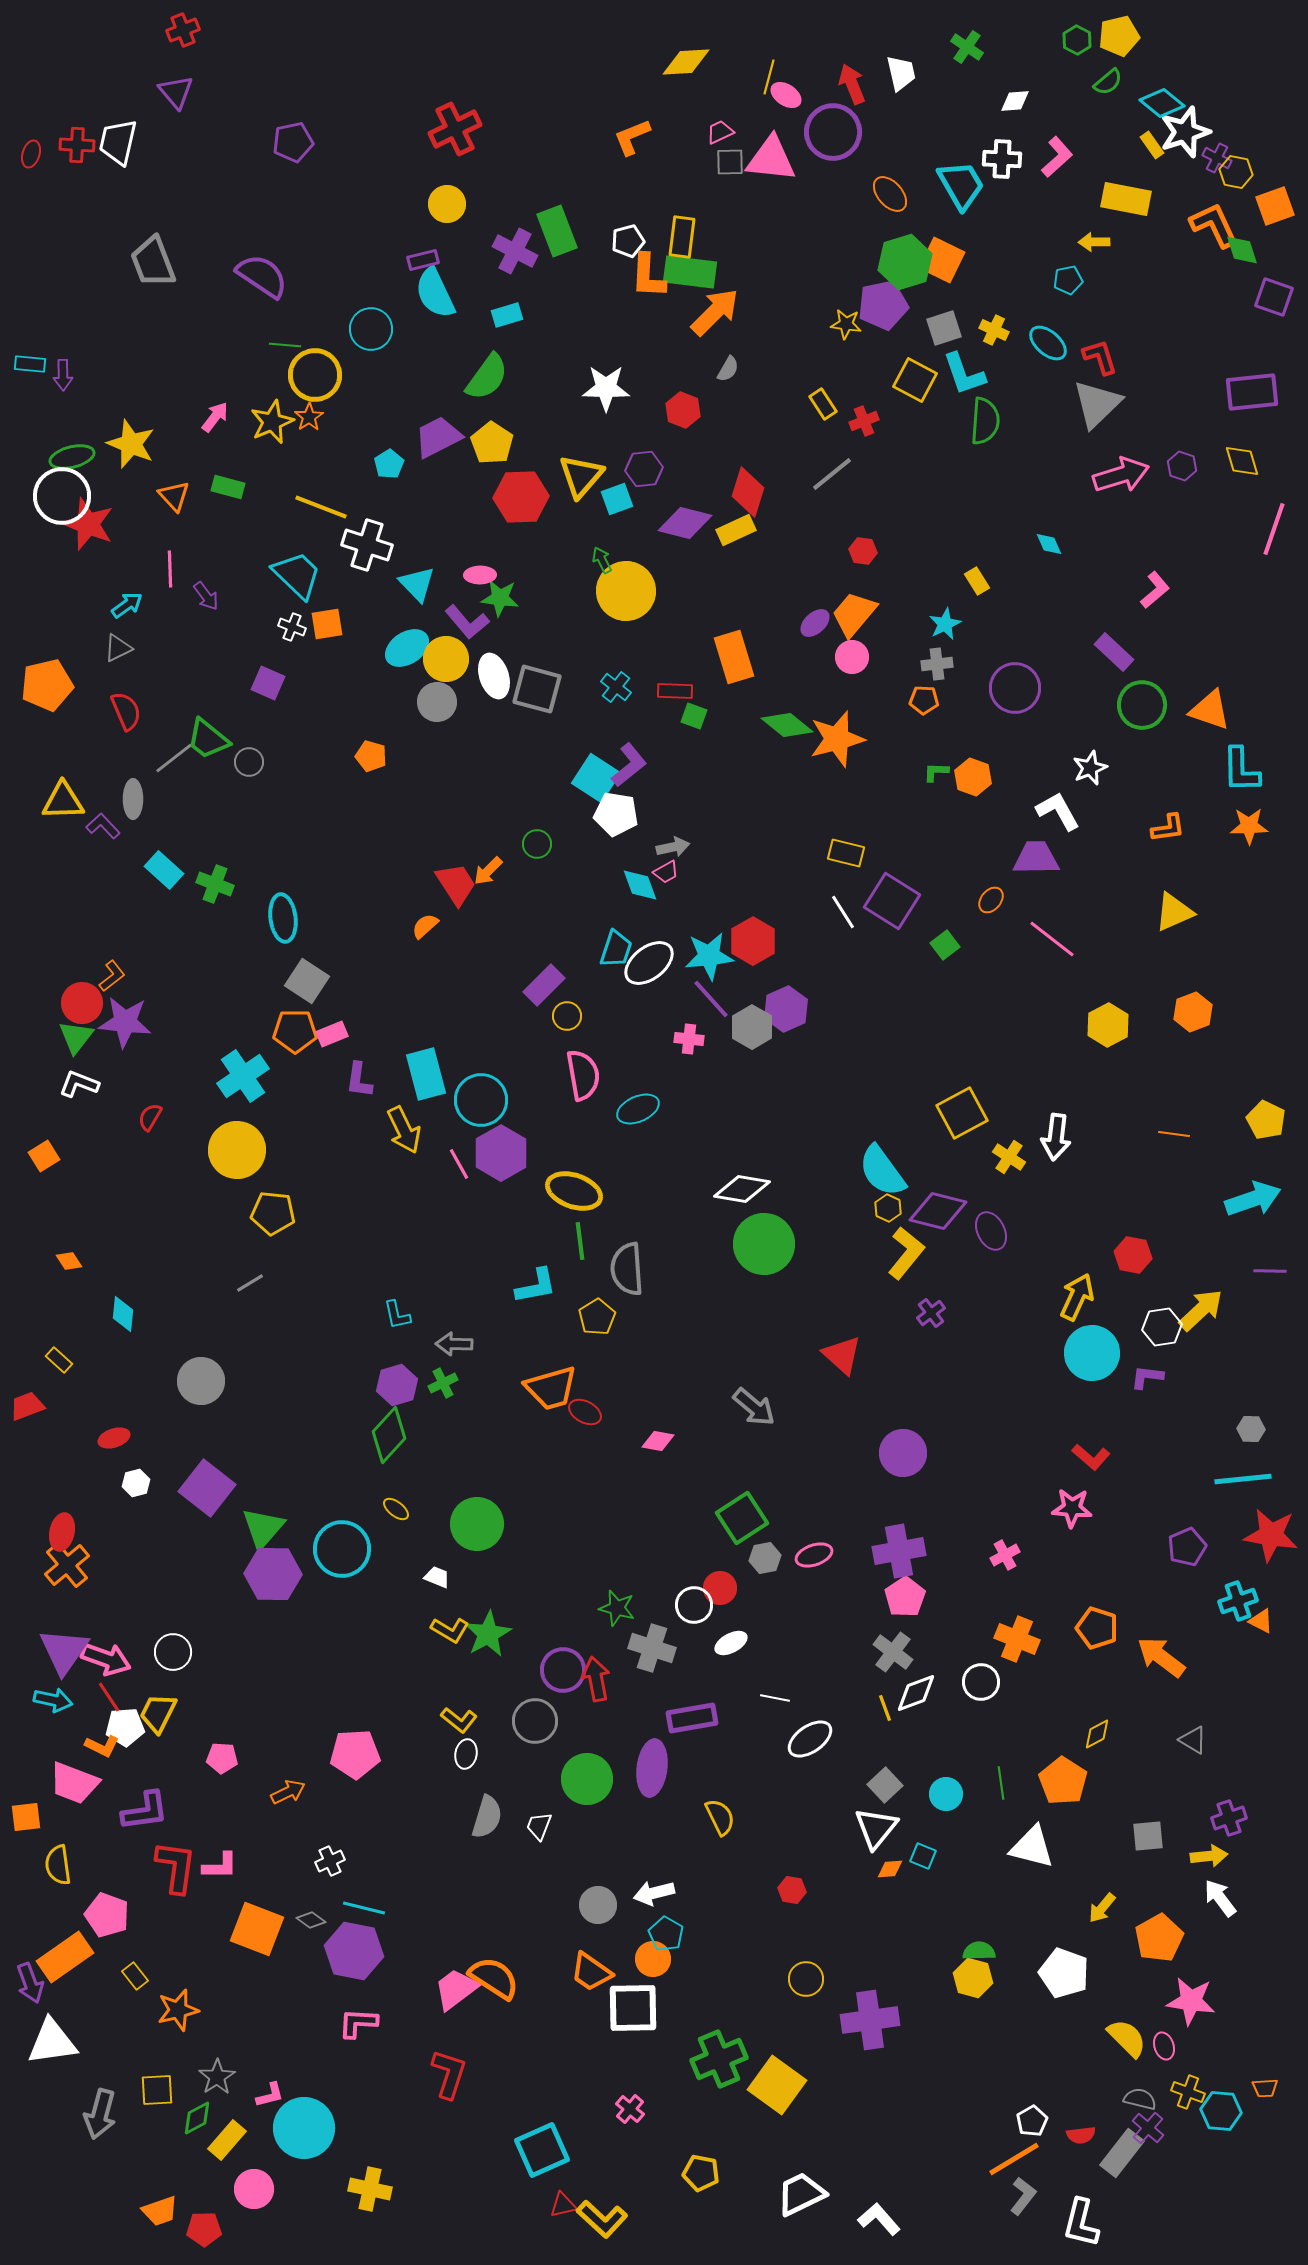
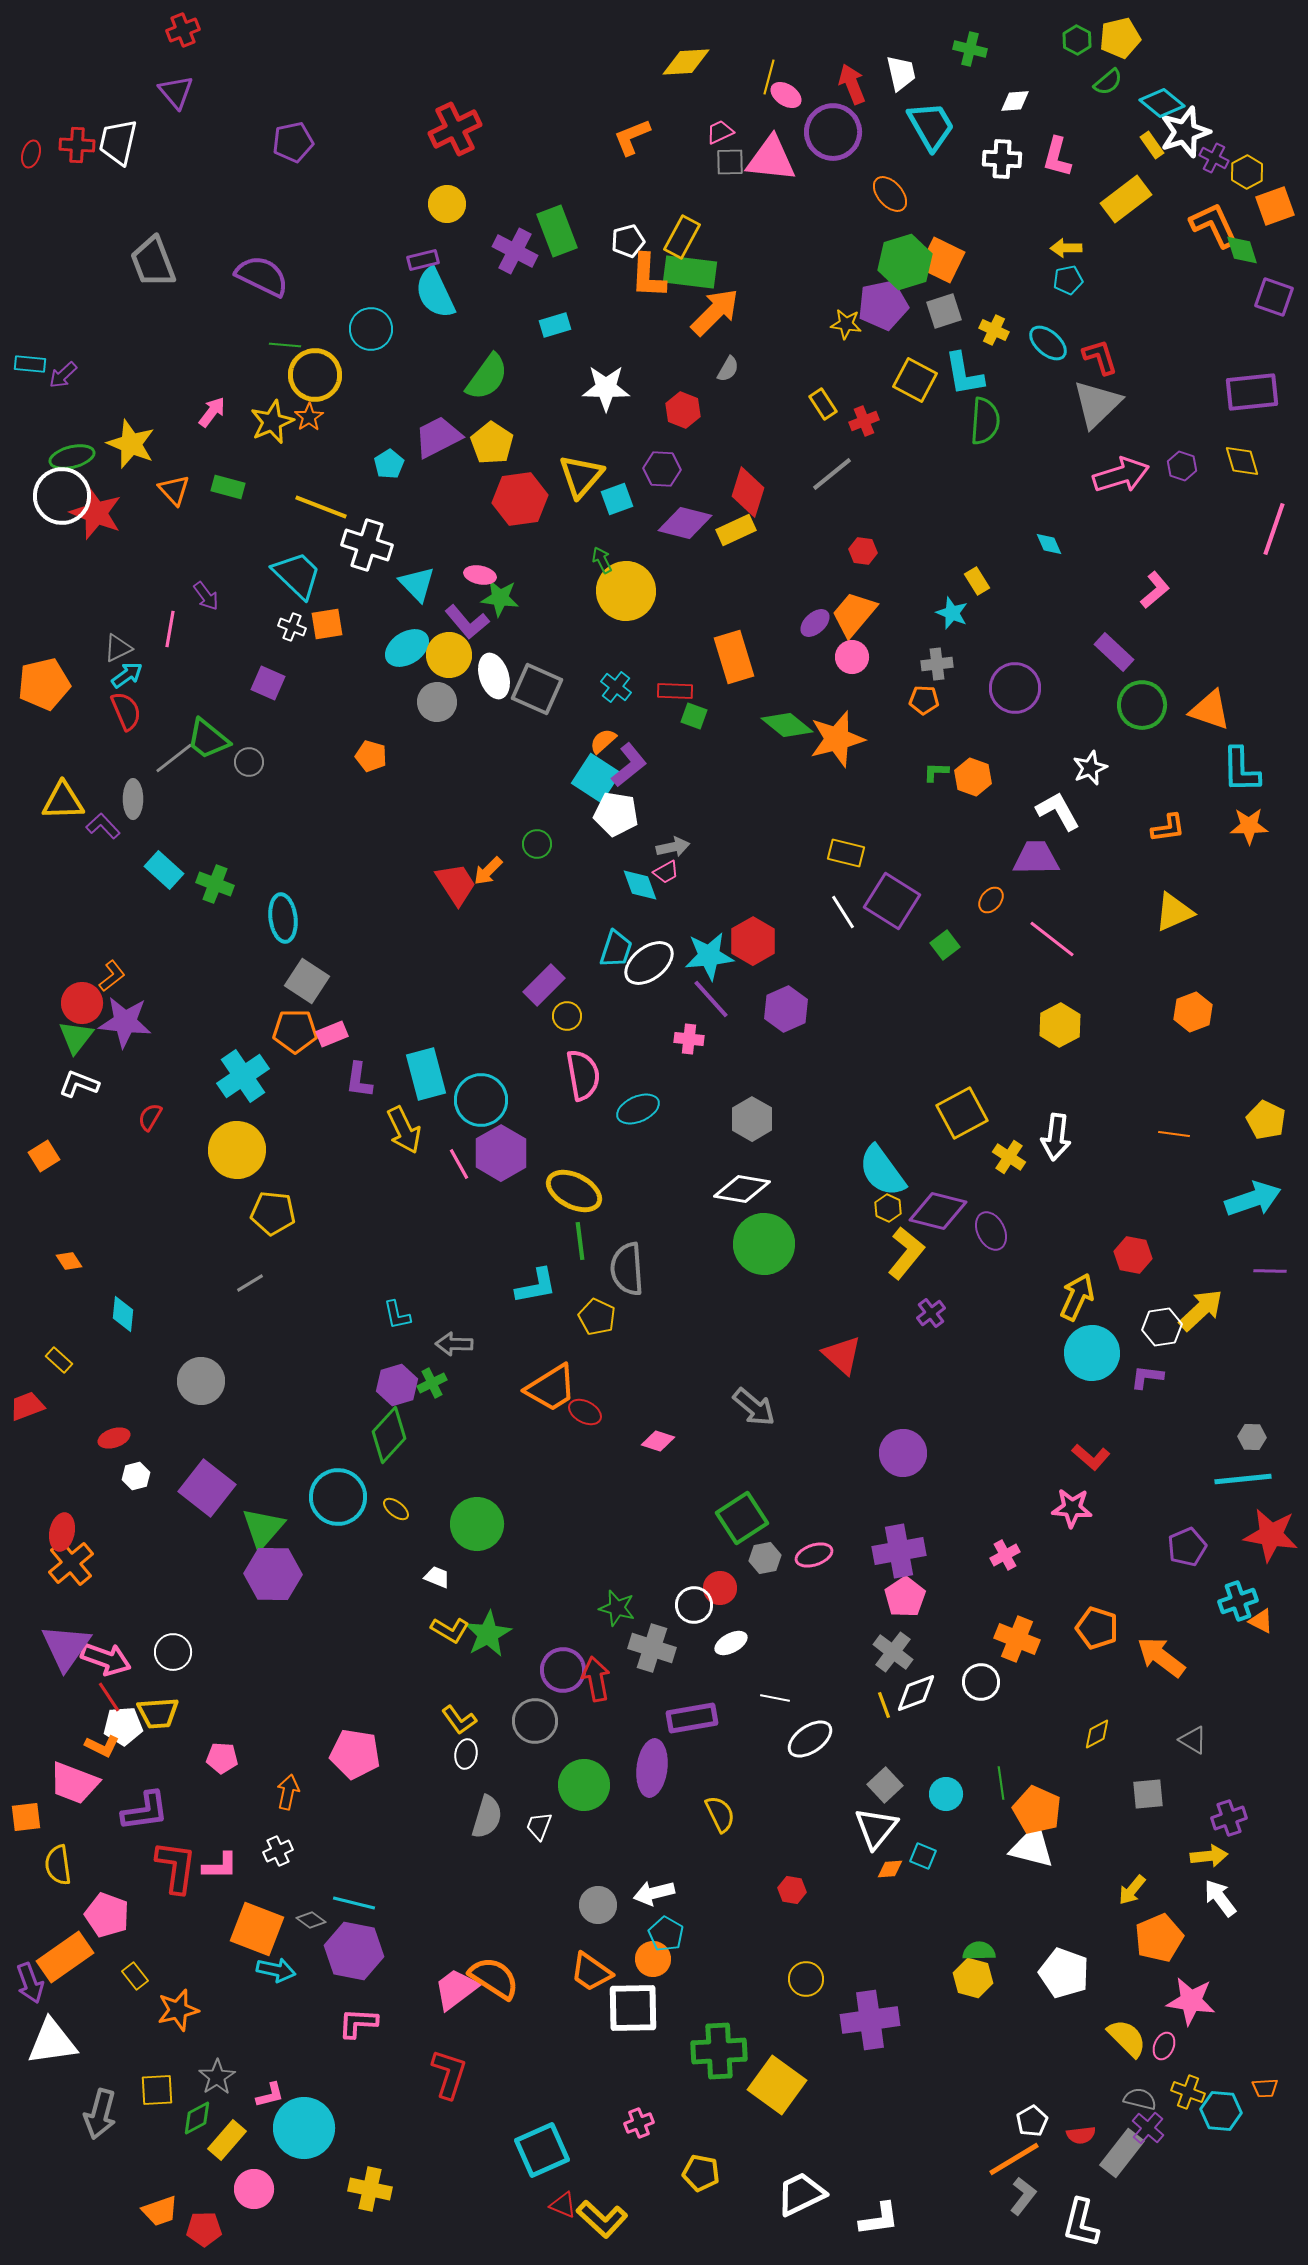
yellow pentagon at (1119, 36): moved 1 px right, 2 px down
green cross at (967, 47): moved 3 px right, 2 px down; rotated 20 degrees counterclockwise
pink L-shape at (1057, 157): rotated 147 degrees clockwise
purple cross at (1217, 158): moved 3 px left
yellow hexagon at (1236, 172): moved 11 px right; rotated 20 degrees clockwise
cyan trapezoid at (961, 185): moved 30 px left, 59 px up
yellow rectangle at (1126, 199): rotated 48 degrees counterclockwise
yellow rectangle at (682, 237): rotated 21 degrees clockwise
yellow arrow at (1094, 242): moved 28 px left, 6 px down
purple semicircle at (262, 276): rotated 8 degrees counterclockwise
cyan rectangle at (507, 315): moved 48 px right, 10 px down
gray square at (944, 328): moved 17 px up
cyan L-shape at (964, 374): rotated 9 degrees clockwise
purple arrow at (63, 375): rotated 48 degrees clockwise
pink arrow at (215, 417): moved 3 px left, 5 px up
purple hexagon at (644, 469): moved 18 px right; rotated 9 degrees clockwise
orange triangle at (174, 496): moved 6 px up
red hexagon at (521, 497): moved 1 px left, 2 px down; rotated 6 degrees counterclockwise
red star at (88, 524): moved 8 px right, 11 px up
pink line at (170, 569): moved 60 px down; rotated 12 degrees clockwise
pink ellipse at (480, 575): rotated 12 degrees clockwise
cyan arrow at (127, 605): moved 70 px down
cyan star at (945, 624): moved 7 px right, 11 px up; rotated 24 degrees counterclockwise
yellow circle at (446, 659): moved 3 px right, 4 px up
orange pentagon at (47, 685): moved 3 px left, 1 px up
gray square at (537, 689): rotated 9 degrees clockwise
orange semicircle at (425, 926): moved 178 px right, 185 px up
yellow hexagon at (1108, 1025): moved 48 px left
gray hexagon at (752, 1027): moved 92 px down
yellow ellipse at (574, 1191): rotated 8 degrees clockwise
yellow pentagon at (597, 1317): rotated 15 degrees counterclockwise
green cross at (443, 1383): moved 11 px left
orange trapezoid at (551, 1388): rotated 16 degrees counterclockwise
gray hexagon at (1251, 1429): moved 1 px right, 8 px down
pink diamond at (658, 1441): rotated 8 degrees clockwise
white hexagon at (136, 1483): moved 7 px up
cyan circle at (342, 1549): moved 4 px left, 52 px up
orange cross at (67, 1565): moved 4 px right, 2 px up
purple triangle at (64, 1651): moved 2 px right, 4 px up
cyan arrow at (53, 1700): moved 223 px right, 270 px down
yellow line at (885, 1708): moved 1 px left, 3 px up
yellow trapezoid at (158, 1713): rotated 120 degrees counterclockwise
yellow L-shape at (459, 1720): rotated 15 degrees clockwise
white pentagon at (125, 1727): moved 2 px left, 1 px up
pink pentagon at (355, 1754): rotated 12 degrees clockwise
green circle at (587, 1779): moved 3 px left, 6 px down
orange pentagon at (1063, 1781): moved 26 px left, 29 px down; rotated 9 degrees counterclockwise
orange arrow at (288, 1792): rotated 52 degrees counterclockwise
yellow semicircle at (720, 1817): moved 3 px up
gray square at (1148, 1836): moved 42 px up
white cross at (330, 1861): moved 52 px left, 10 px up
cyan line at (364, 1908): moved 10 px left, 5 px up
yellow arrow at (1102, 1908): moved 30 px right, 18 px up
orange pentagon at (1159, 1938): rotated 6 degrees clockwise
pink ellipse at (1164, 2046): rotated 40 degrees clockwise
green cross at (719, 2059): moved 8 px up; rotated 20 degrees clockwise
pink cross at (630, 2109): moved 9 px right, 14 px down; rotated 28 degrees clockwise
red triangle at (563, 2205): rotated 36 degrees clockwise
white L-shape at (879, 2219): rotated 123 degrees clockwise
